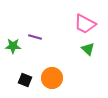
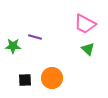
black square: rotated 24 degrees counterclockwise
